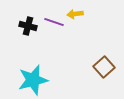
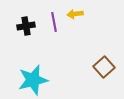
purple line: rotated 60 degrees clockwise
black cross: moved 2 px left; rotated 24 degrees counterclockwise
